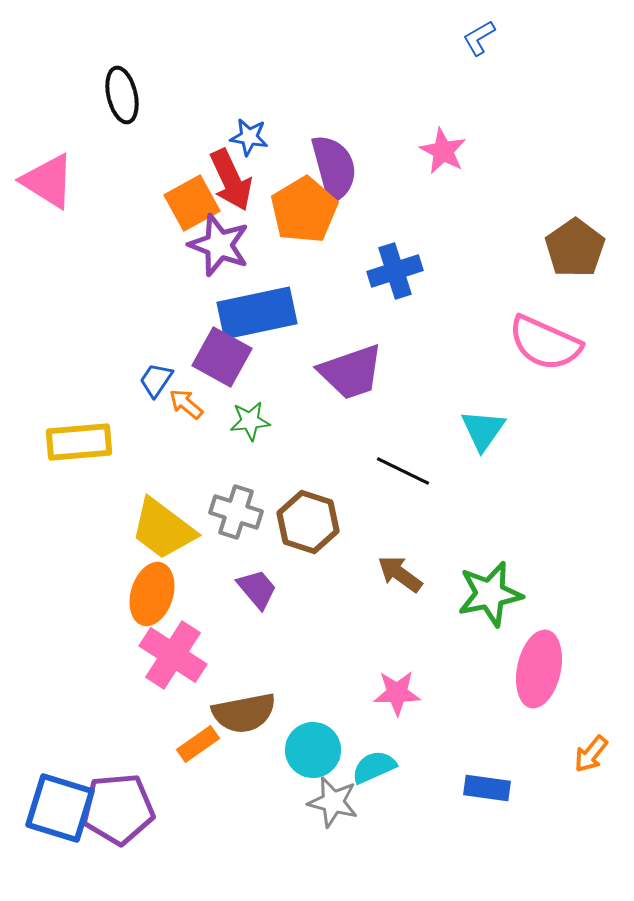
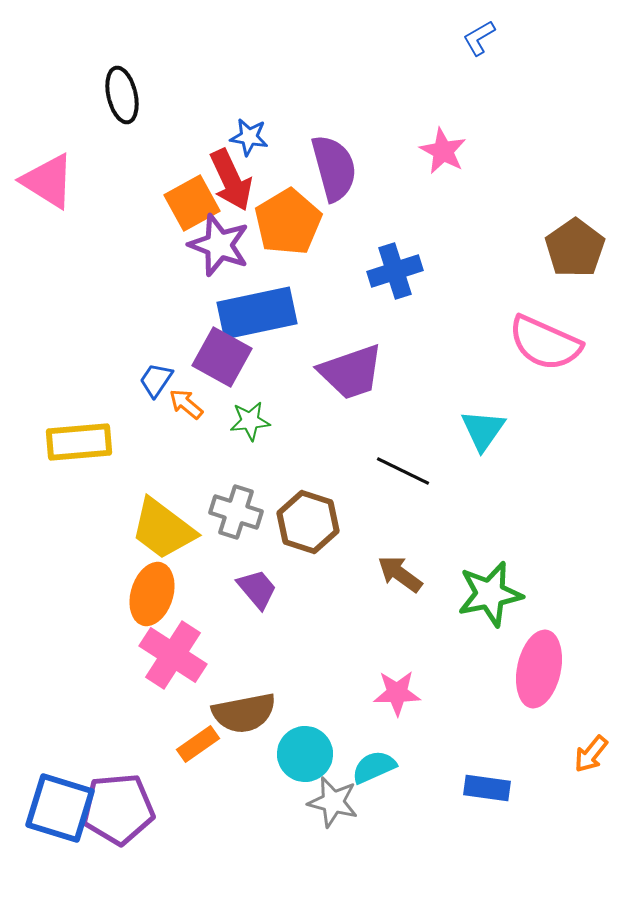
orange pentagon at (304, 210): moved 16 px left, 12 px down
cyan circle at (313, 750): moved 8 px left, 4 px down
